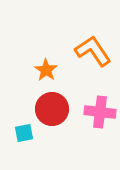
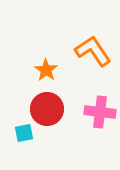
red circle: moved 5 px left
